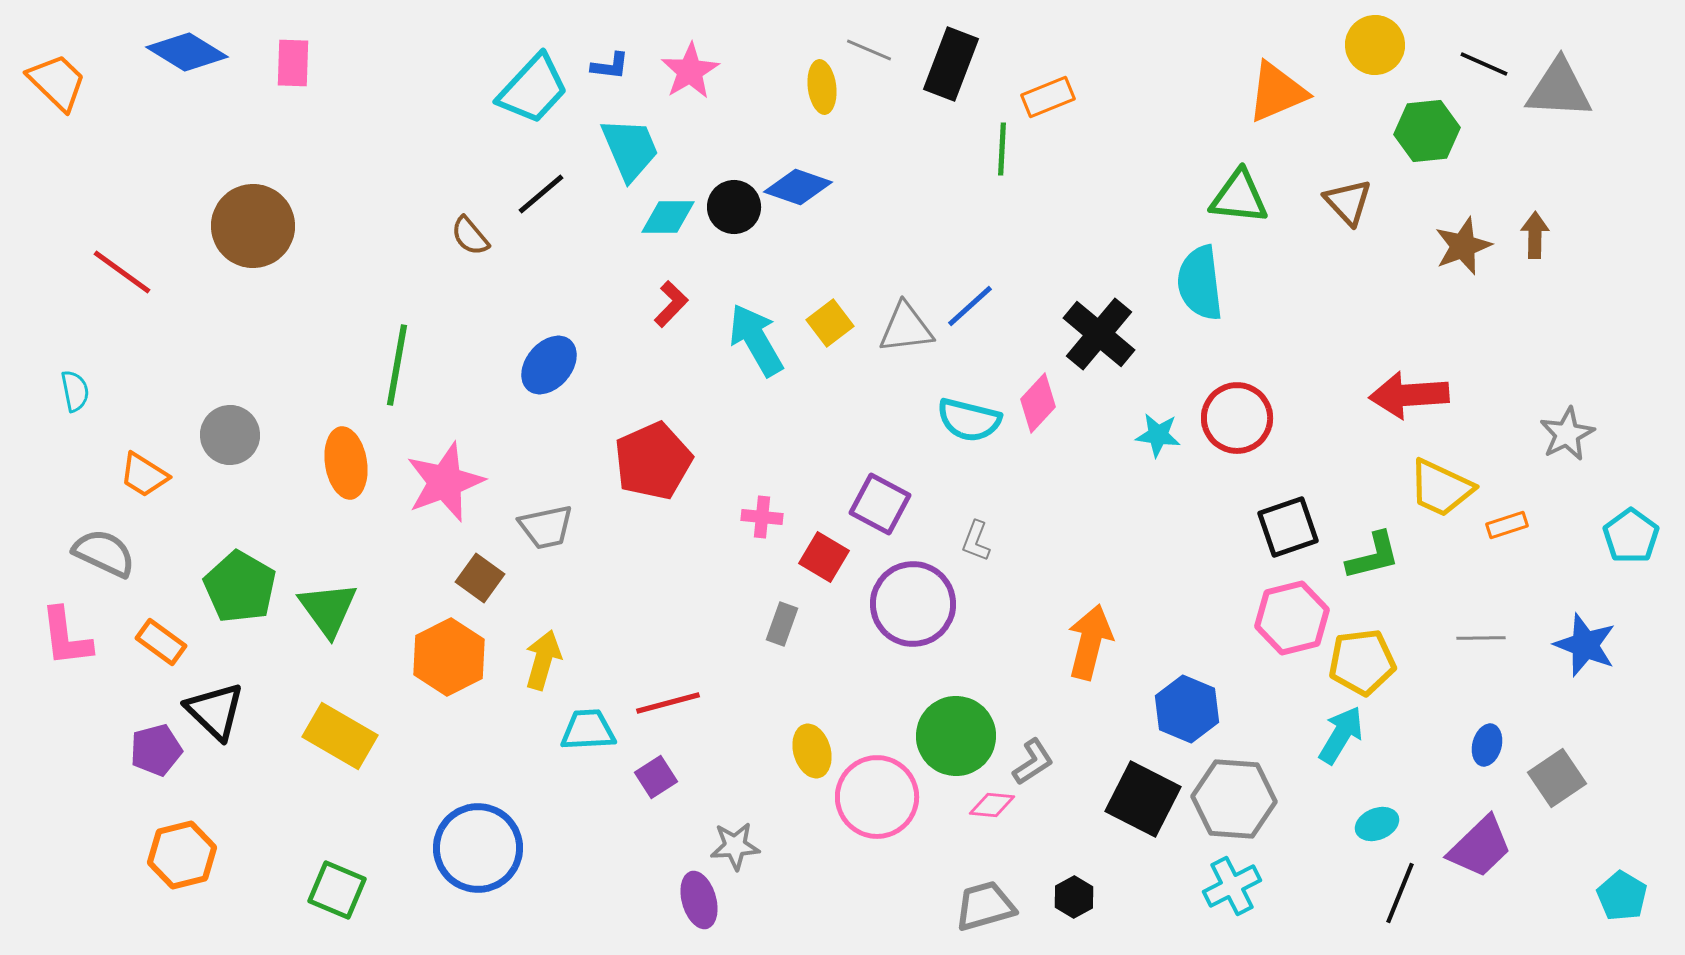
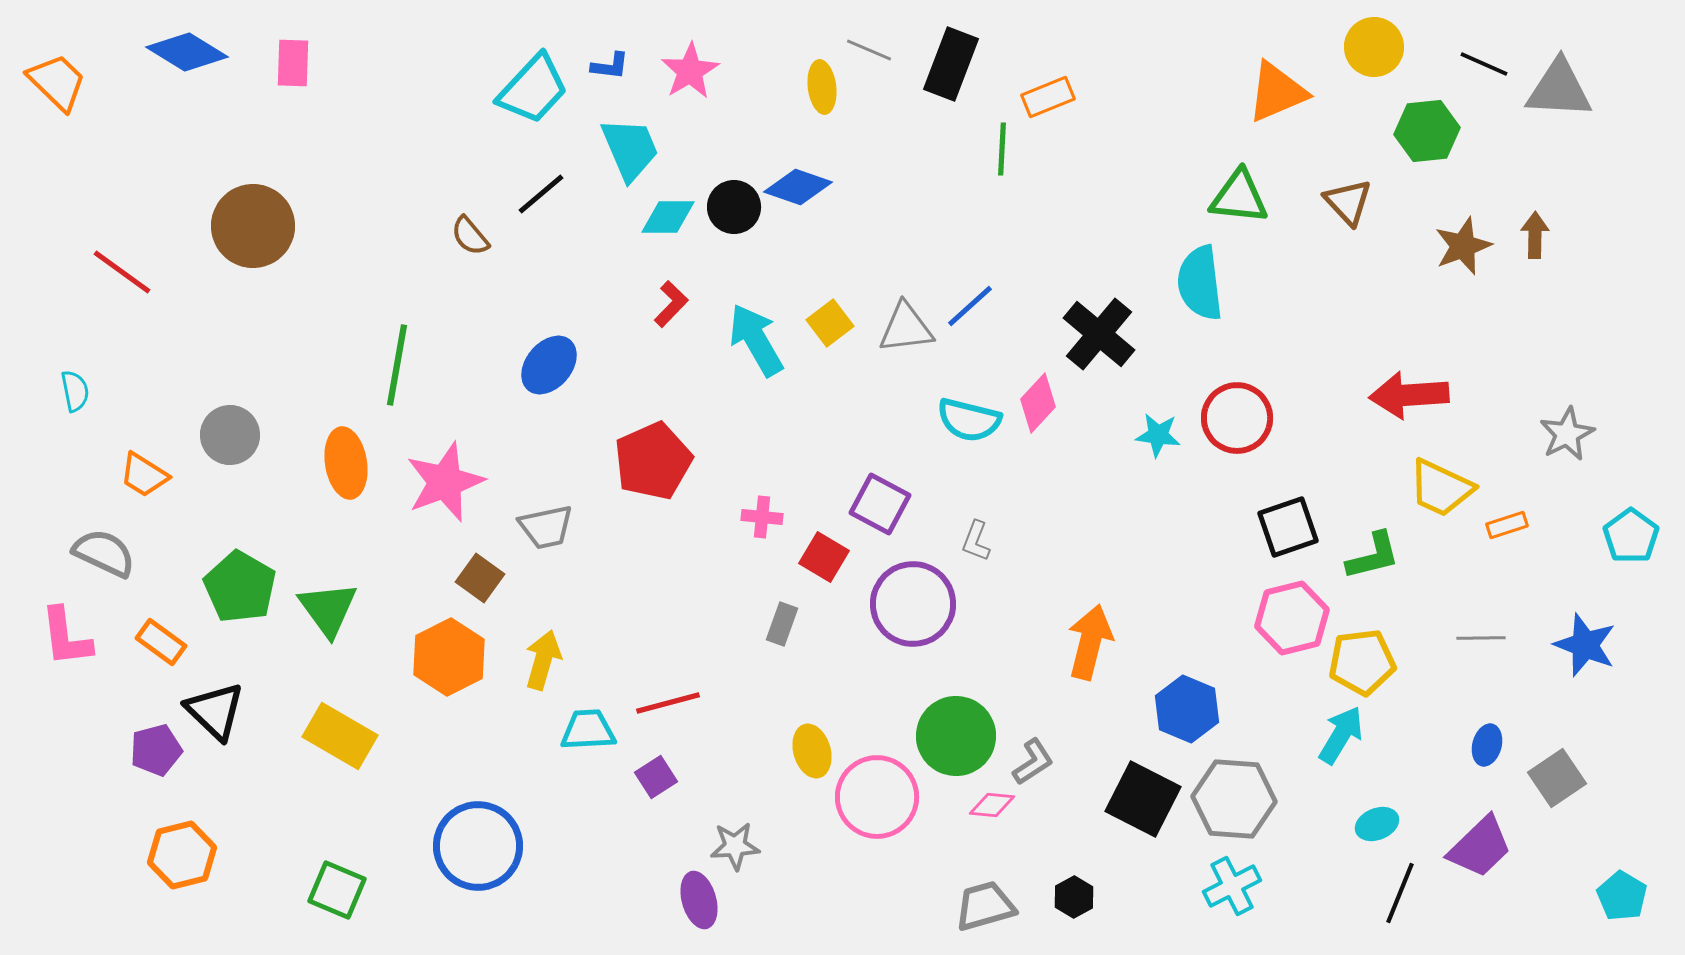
yellow circle at (1375, 45): moved 1 px left, 2 px down
blue circle at (478, 848): moved 2 px up
